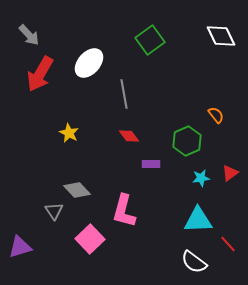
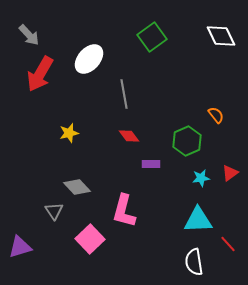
green square: moved 2 px right, 3 px up
white ellipse: moved 4 px up
yellow star: rotated 30 degrees clockwise
gray diamond: moved 3 px up
white semicircle: rotated 44 degrees clockwise
